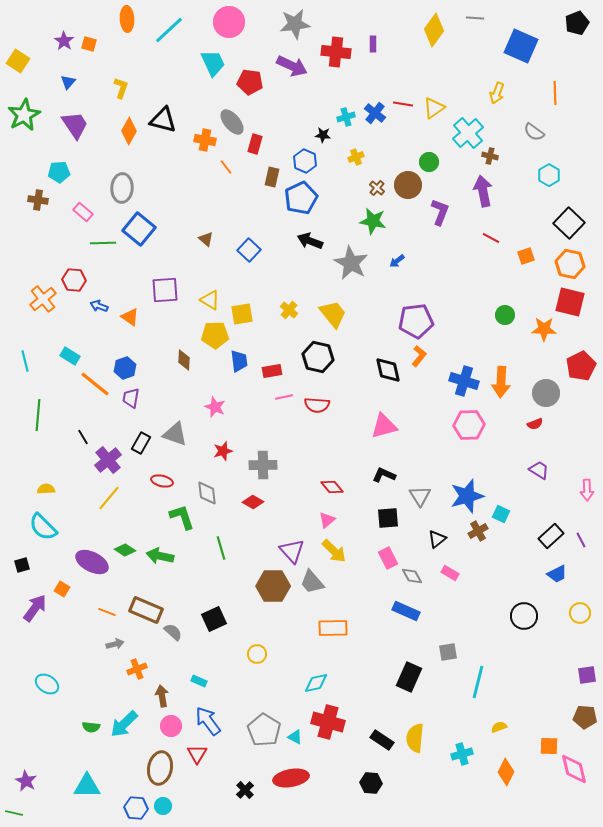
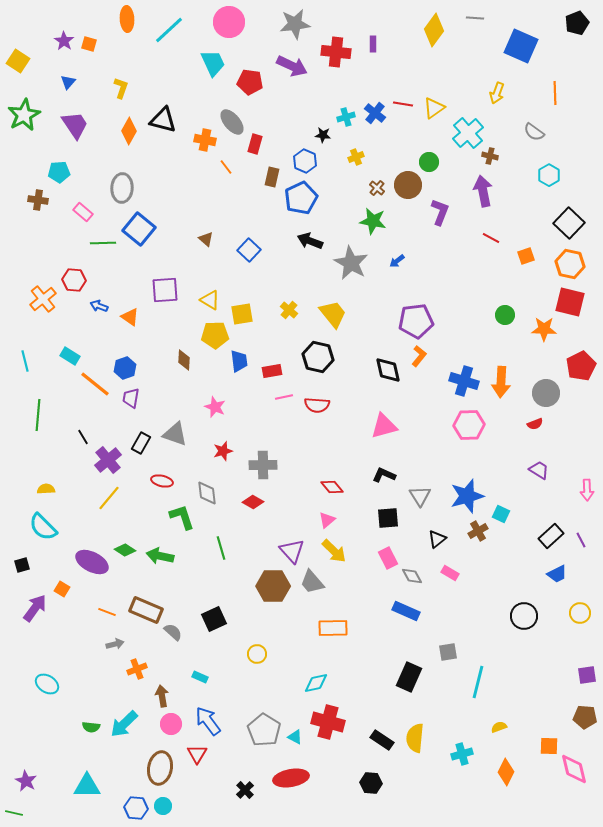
cyan rectangle at (199, 681): moved 1 px right, 4 px up
pink circle at (171, 726): moved 2 px up
